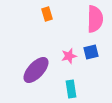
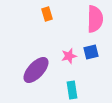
cyan rectangle: moved 1 px right, 1 px down
